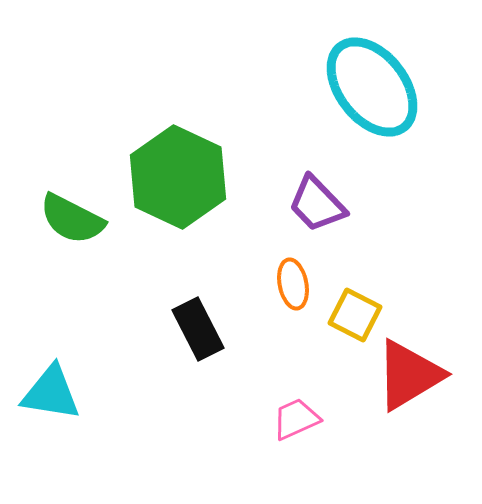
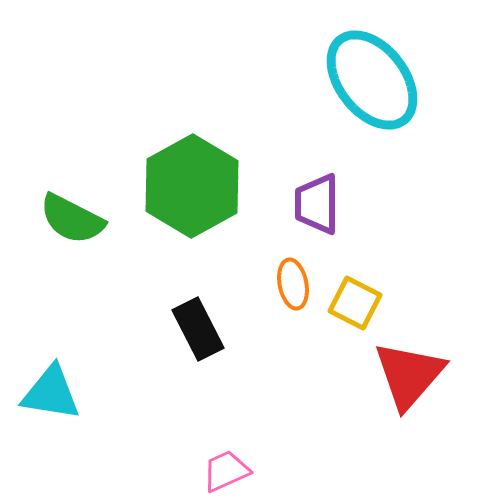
cyan ellipse: moved 7 px up
green hexagon: moved 14 px right, 9 px down; rotated 6 degrees clockwise
purple trapezoid: rotated 44 degrees clockwise
yellow square: moved 12 px up
red triangle: rotated 18 degrees counterclockwise
pink trapezoid: moved 70 px left, 52 px down
